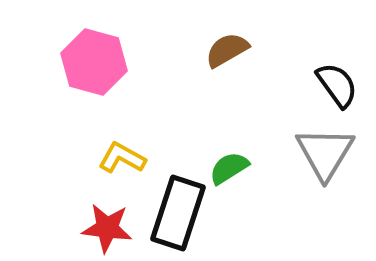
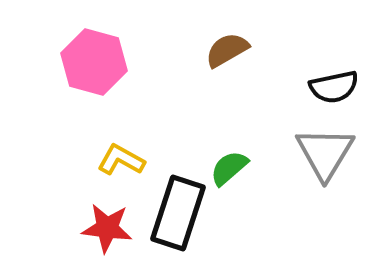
black semicircle: moved 3 px left, 2 px down; rotated 114 degrees clockwise
yellow L-shape: moved 1 px left, 2 px down
green semicircle: rotated 9 degrees counterclockwise
